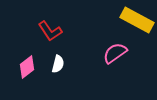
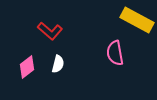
red L-shape: rotated 15 degrees counterclockwise
pink semicircle: rotated 65 degrees counterclockwise
